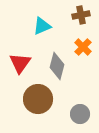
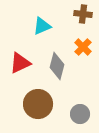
brown cross: moved 2 px right, 1 px up; rotated 18 degrees clockwise
red triangle: rotated 30 degrees clockwise
brown circle: moved 5 px down
